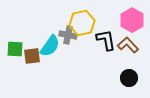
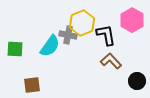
yellow hexagon: rotated 10 degrees counterclockwise
black L-shape: moved 5 px up
brown L-shape: moved 17 px left, 16 px down
brown square: moved 29 px down
black circle: moved 8 px right, 3 px down
